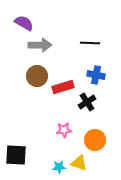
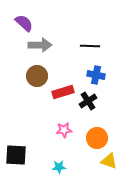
purple semicircle: rotated 12 degrees clockwise
black line: moved 3 px down
red rectangle: moved 5 px down
black cross: moved 1 px right, 1 px up
orange circle: moved 2 px right, 2 px up
yellow triangle: moved 30 px right, 2 px up
